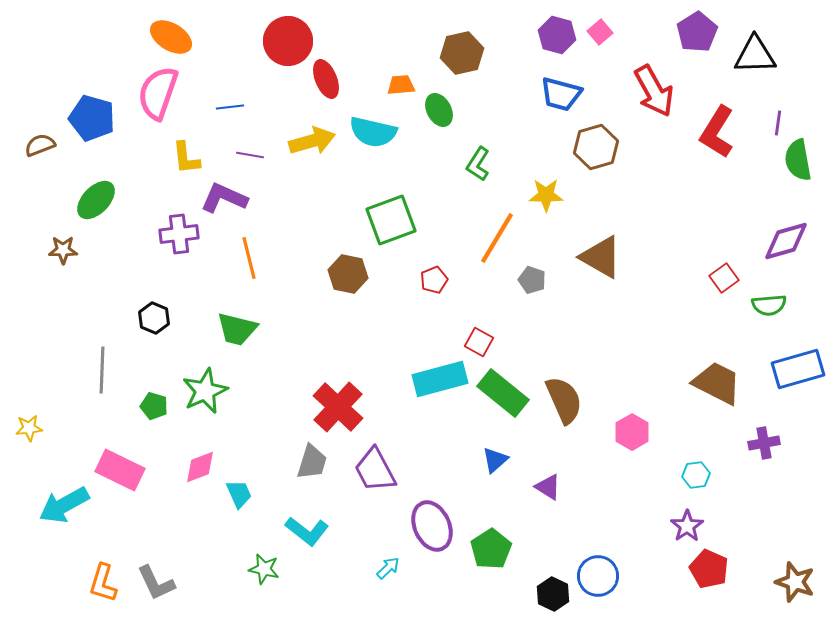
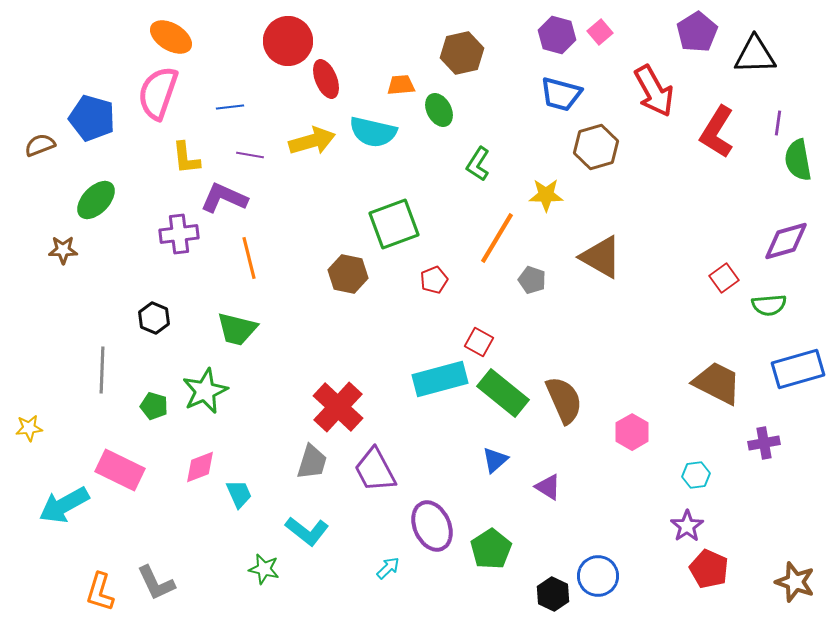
green square at (391, 220): moved 3 px right, 4 px down
orange L-shape at (103, 583): moved 3 px left, 9 px down
